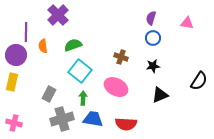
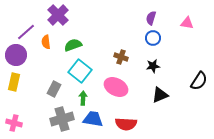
purple line: rotated 48 degrees clockwise
orange semicircle: moved 3 px right, 4 px up
yellow rectangle: moved 2 px right
gray rectangle: moved 5 px right, 5 px up
